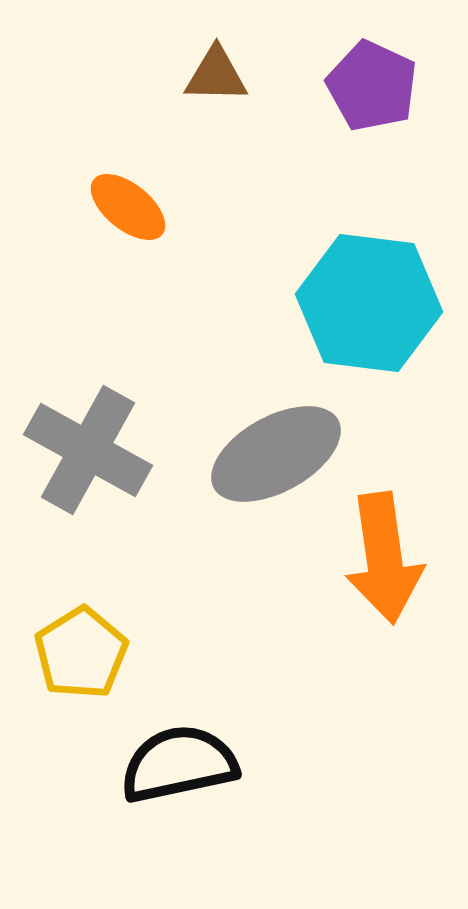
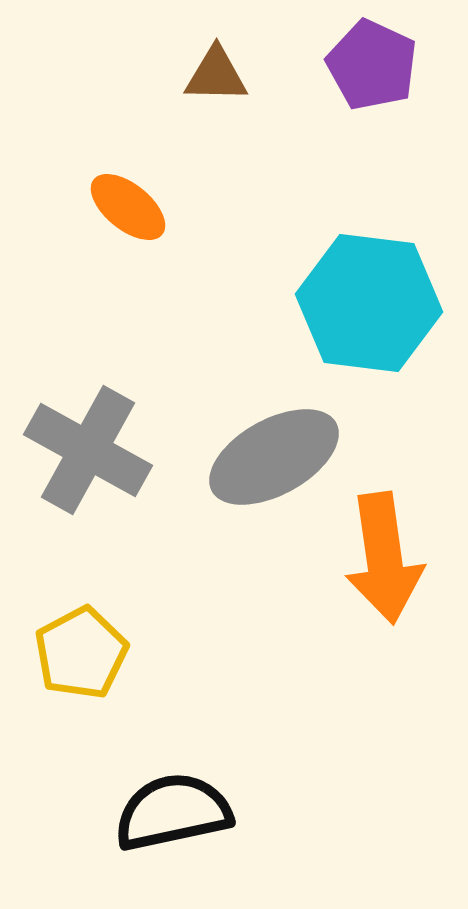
purple pentagon: moved 21 px up
gray ellipse: moved 2 px left, 3 px down
yellow pentagon: rotated 4 degrees clockwise
black semicircle: moved 6 px left, 48 px down
